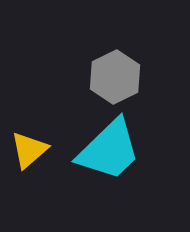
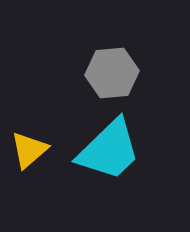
gray hexagon: moved 3 px left, 4 px up; rotated 21 degrees clockwise
